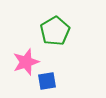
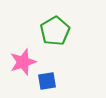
pink star: moved 3 px left
